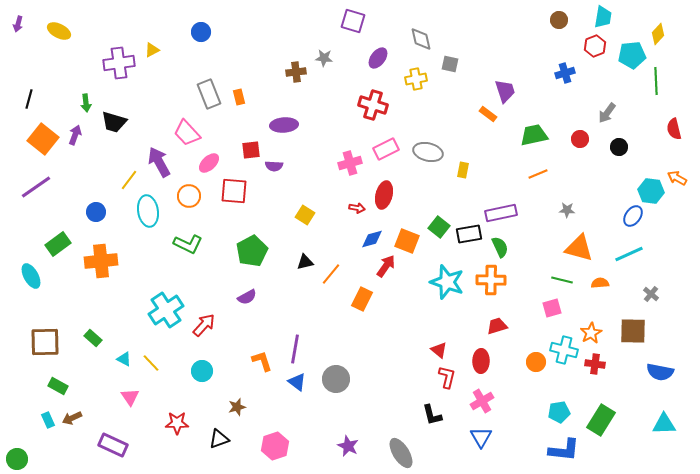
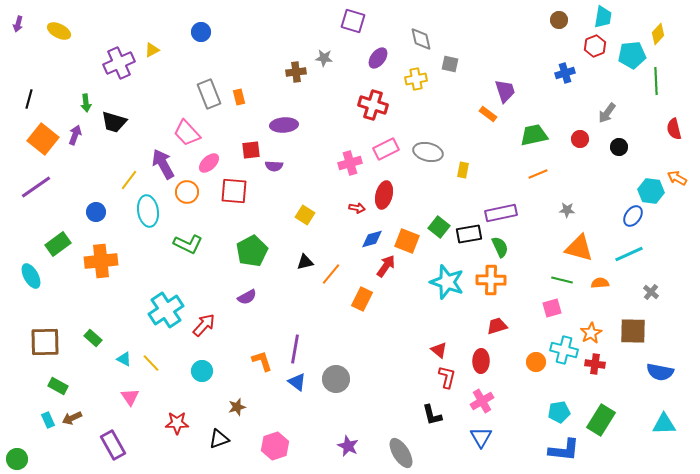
purple cross at (119, 63): rotated 16 degrees counterclockwise
purple arrow at (159, 162): moved 4 px right, 2 px down
orange circle at (189, 196): moved 2 px left, 4 px up
gray cross at (651, 294): moved 2 px up
purple rectangle at (113, 445): rotated 36 degrees clockwise
